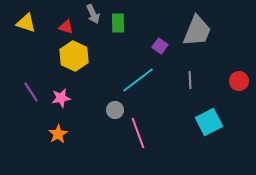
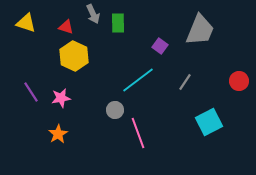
gray trapezoid: moved 3 px right, 1 px up
gray line: moved 5 px left, 2 px down; rotated 36 degrees clockwise
